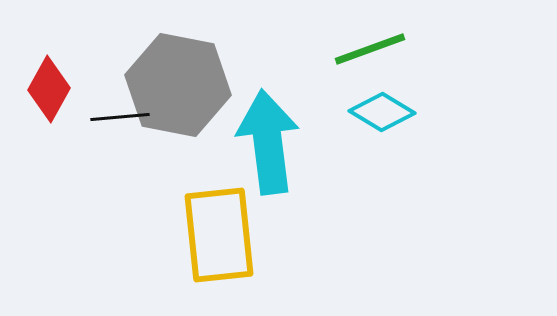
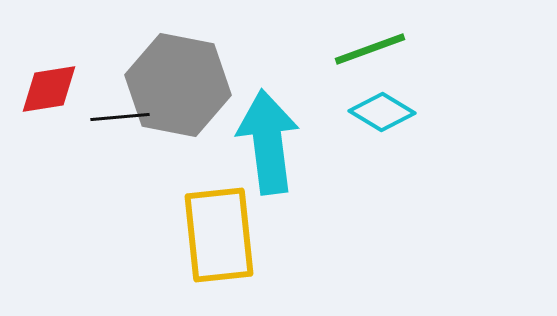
red diamond: rotated 52 degrees clockwise
